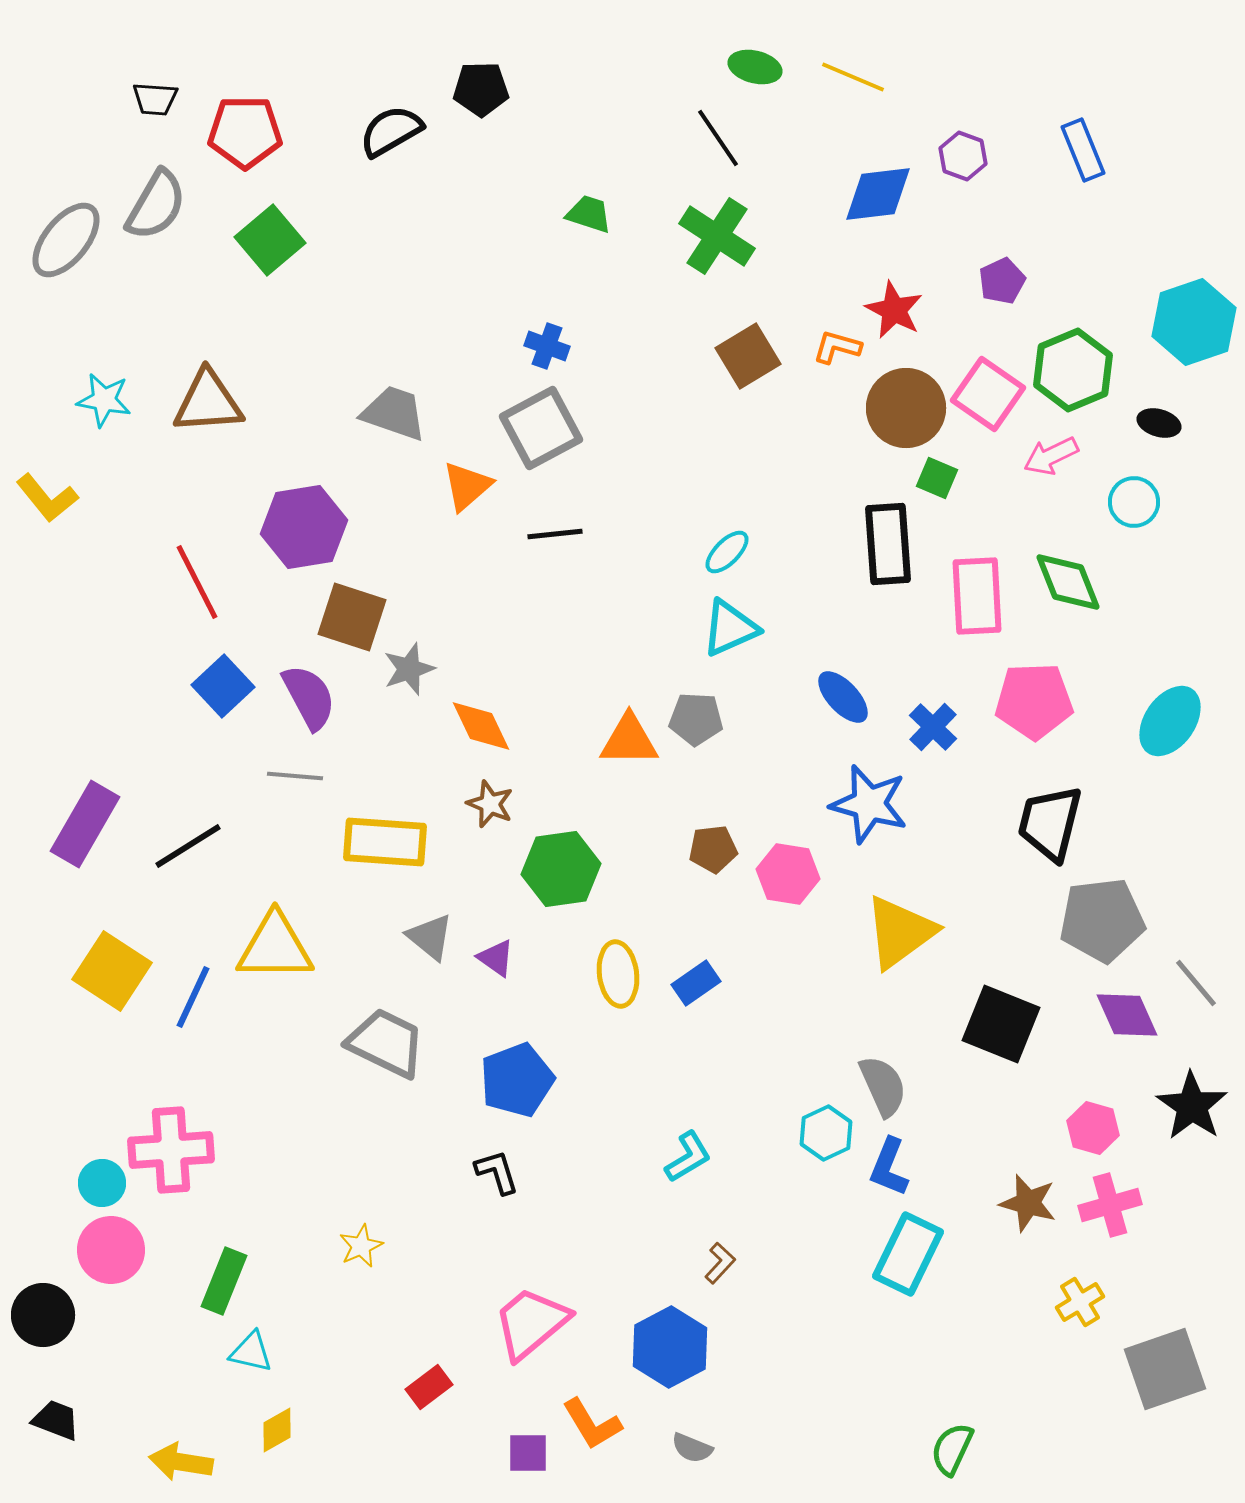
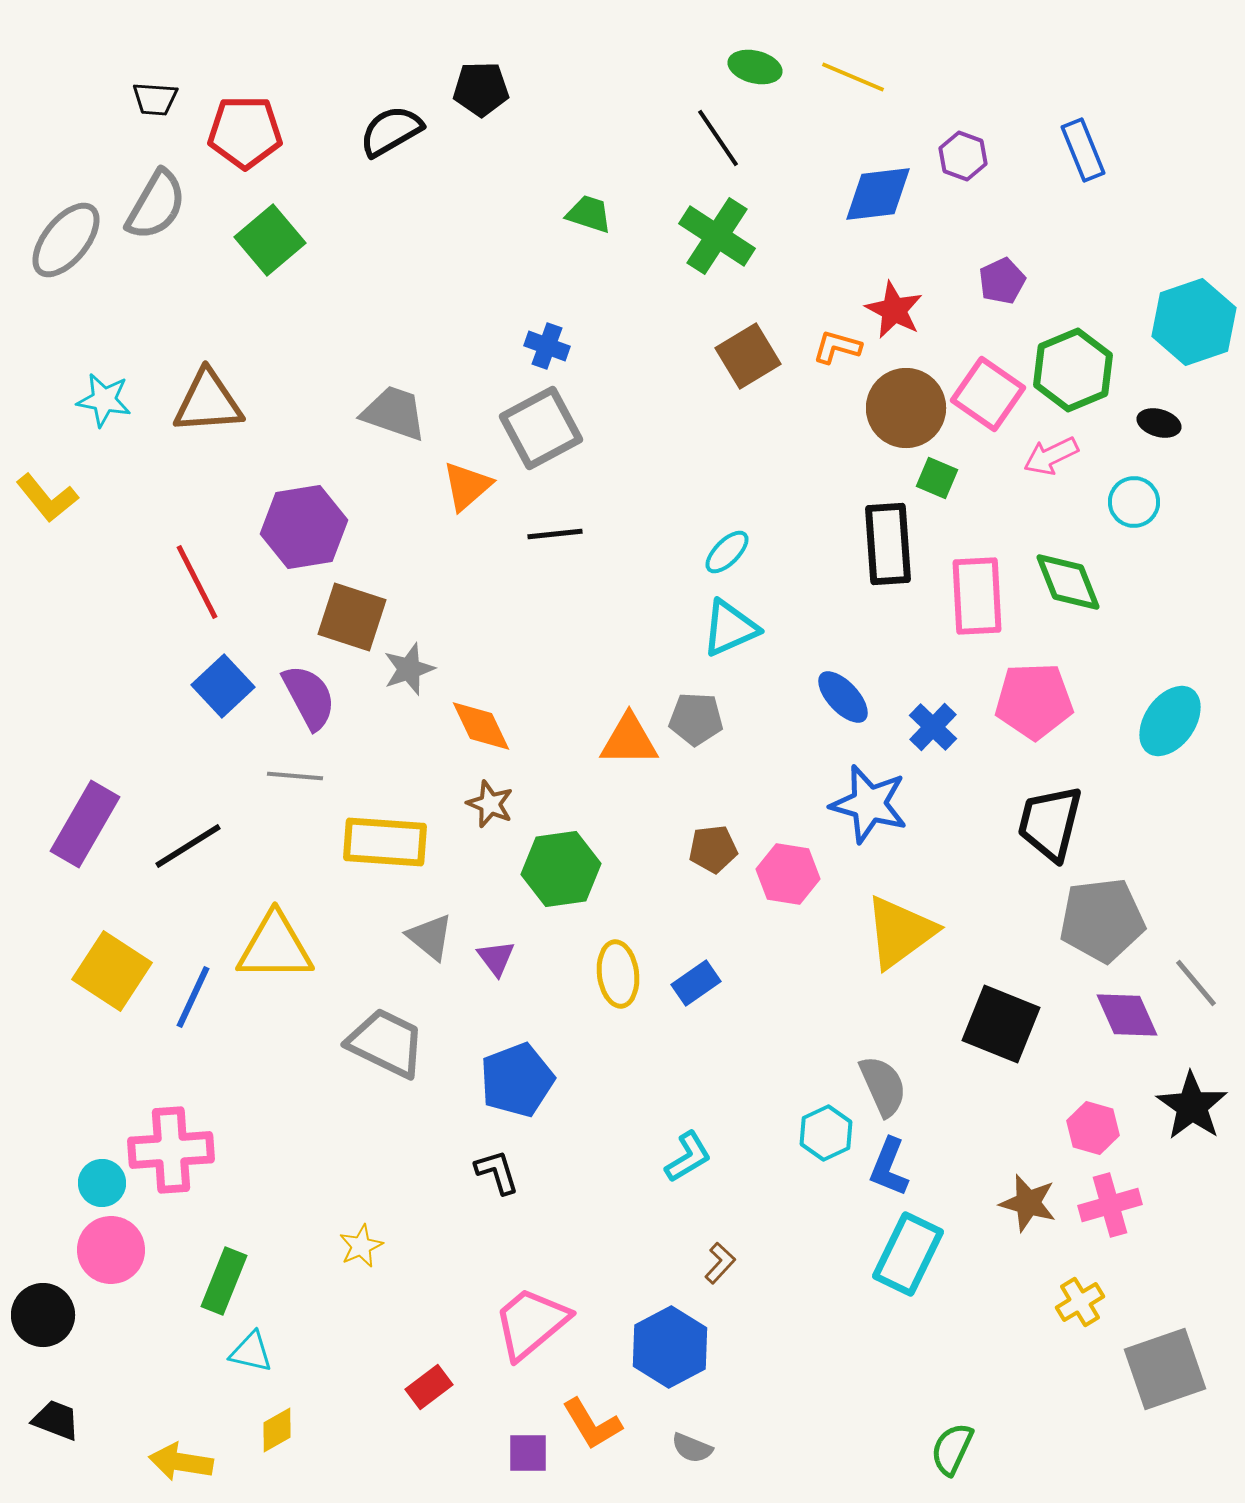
purple triangle at (496, 958): rotated 18 degrees clockwise
